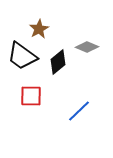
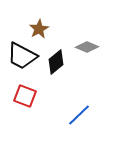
black trapezoid: rotated 8 degrees counterclockwise
black diamond: moved 2 px left
red square: moved 6 px left; rotated 20 degrees clockwise
blue line: moved 4 px down
